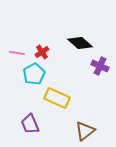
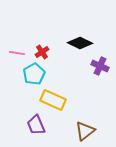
black diamond: rotated 15 degrees counterclockwise
yellow rectangle: moved 4 px left, 2 px down
purple trapezoid: moved 6 px right, 1 px down
